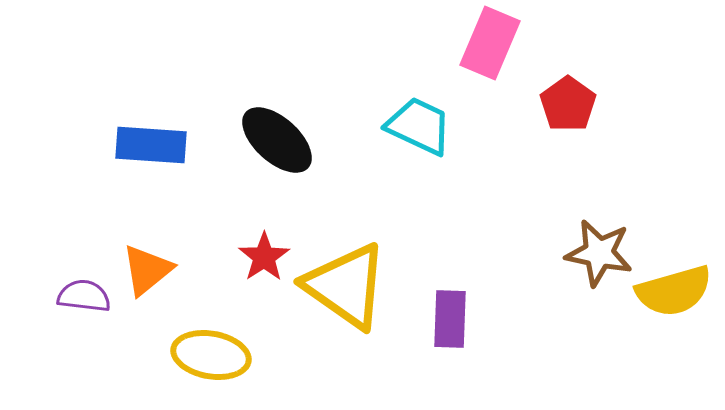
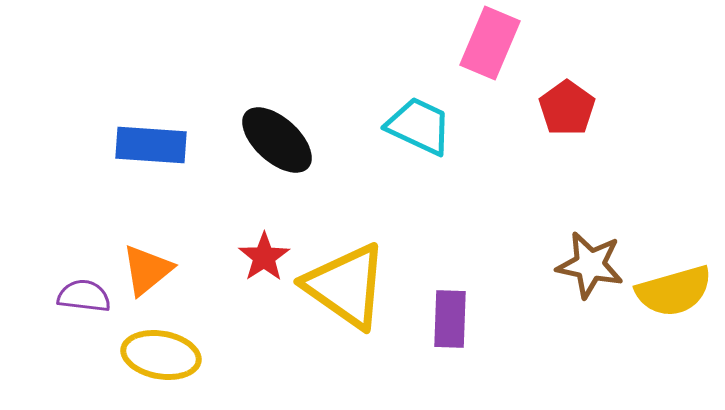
red pentagon: moved 1 px left, 4 px down
brown star: moved 9 px left, 12 px down
yellow ellipse: moved 50 px left
